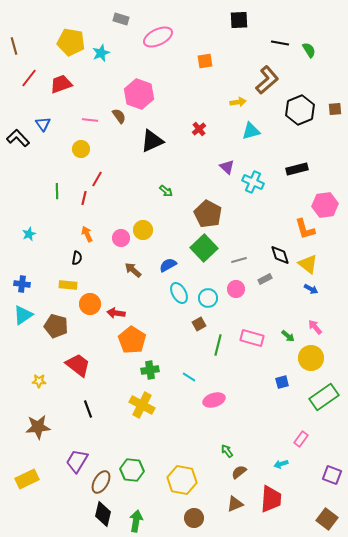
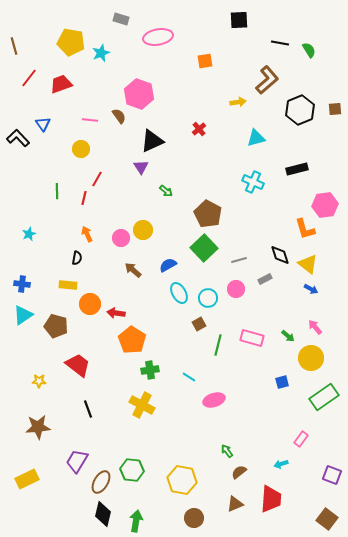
pink ellipse at (158, 37): rotated 16 degrees clockwise
cyan triangle at (251, 131): moved 5 px right, 7 px down
purple triangle at (227, 167): moved 86 px left; rotated 14 degrees clockwise
